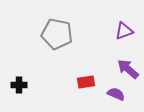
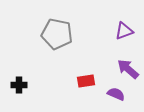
red rectangle: moved 1 px up
